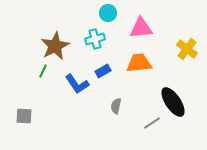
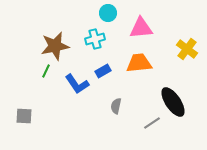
brown star: rotated 16 degrees clockwise
green line: moved 3 px right
